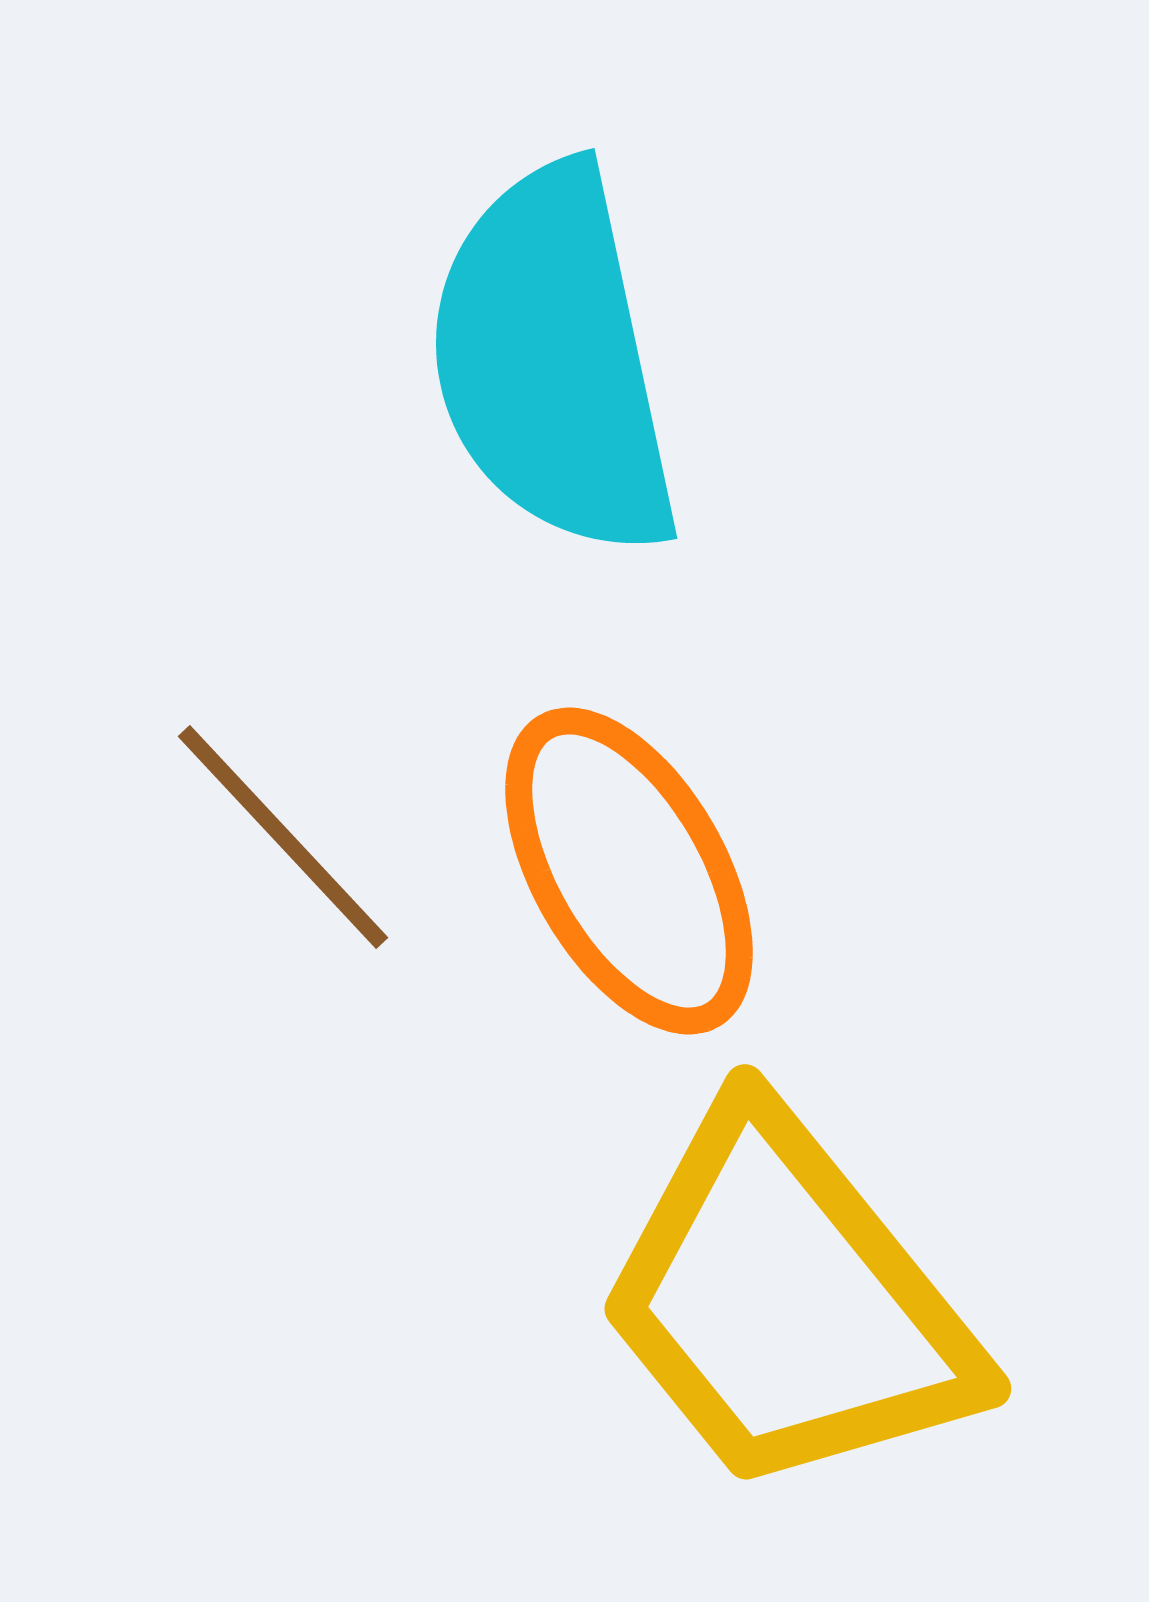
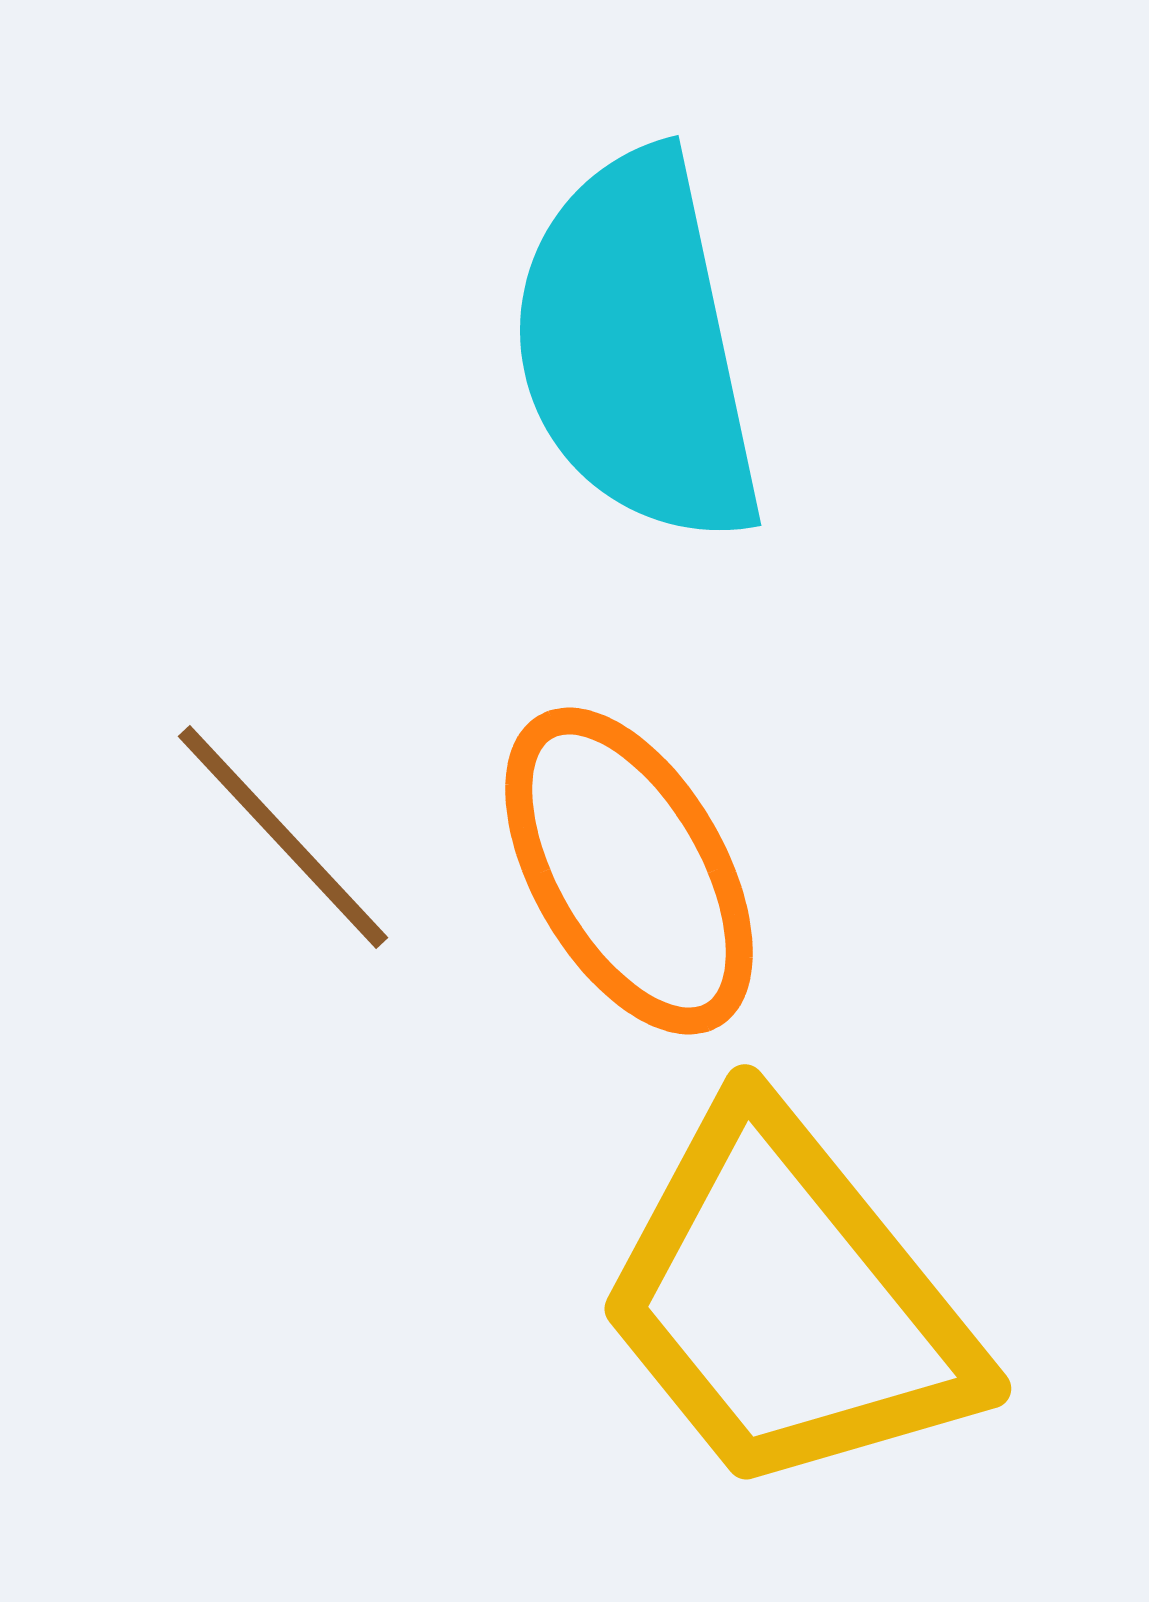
cyan semicircle: moved 84 px right, 13 px up
